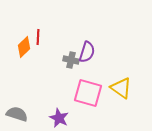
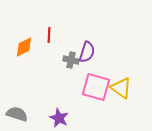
red line: moved 11 px right, 2 px up
orange diamond: rotated 20 degrees clockwise
pink square: moved 8 px right, 6 px up
